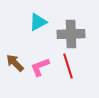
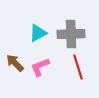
cyan triangle: moved 11 px down
red line: moved 10 px right, 1 px down
